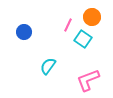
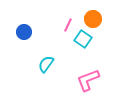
orange circle: moved 1 px right, 2 px down
cyan semicircle: moved 2 px left, 2 px up
